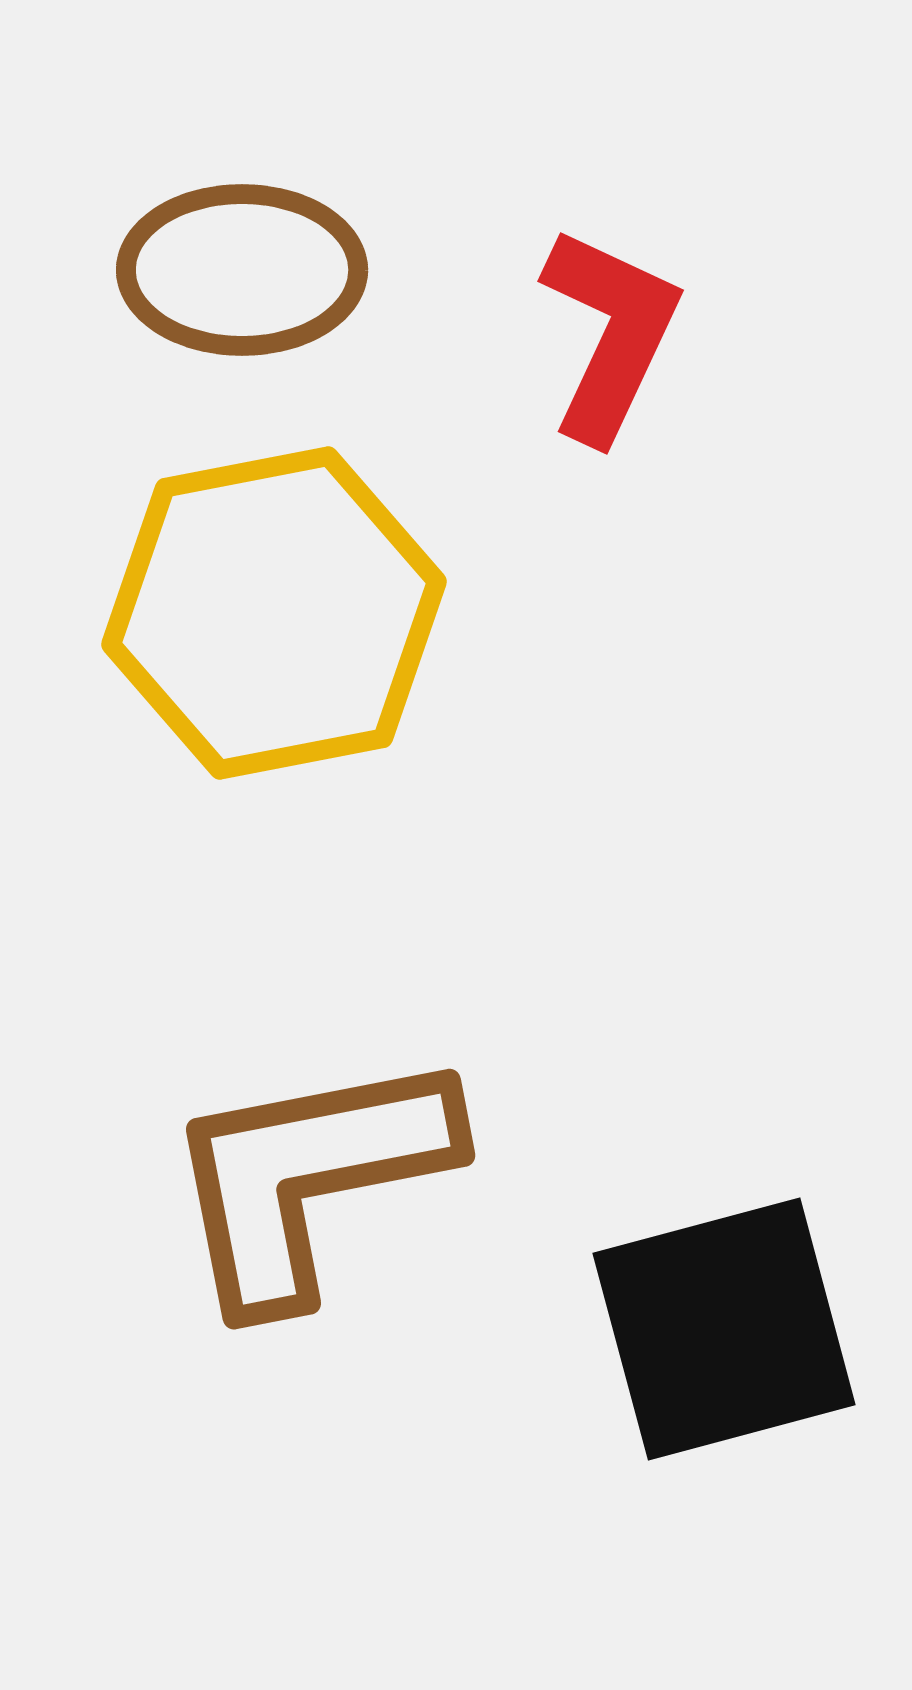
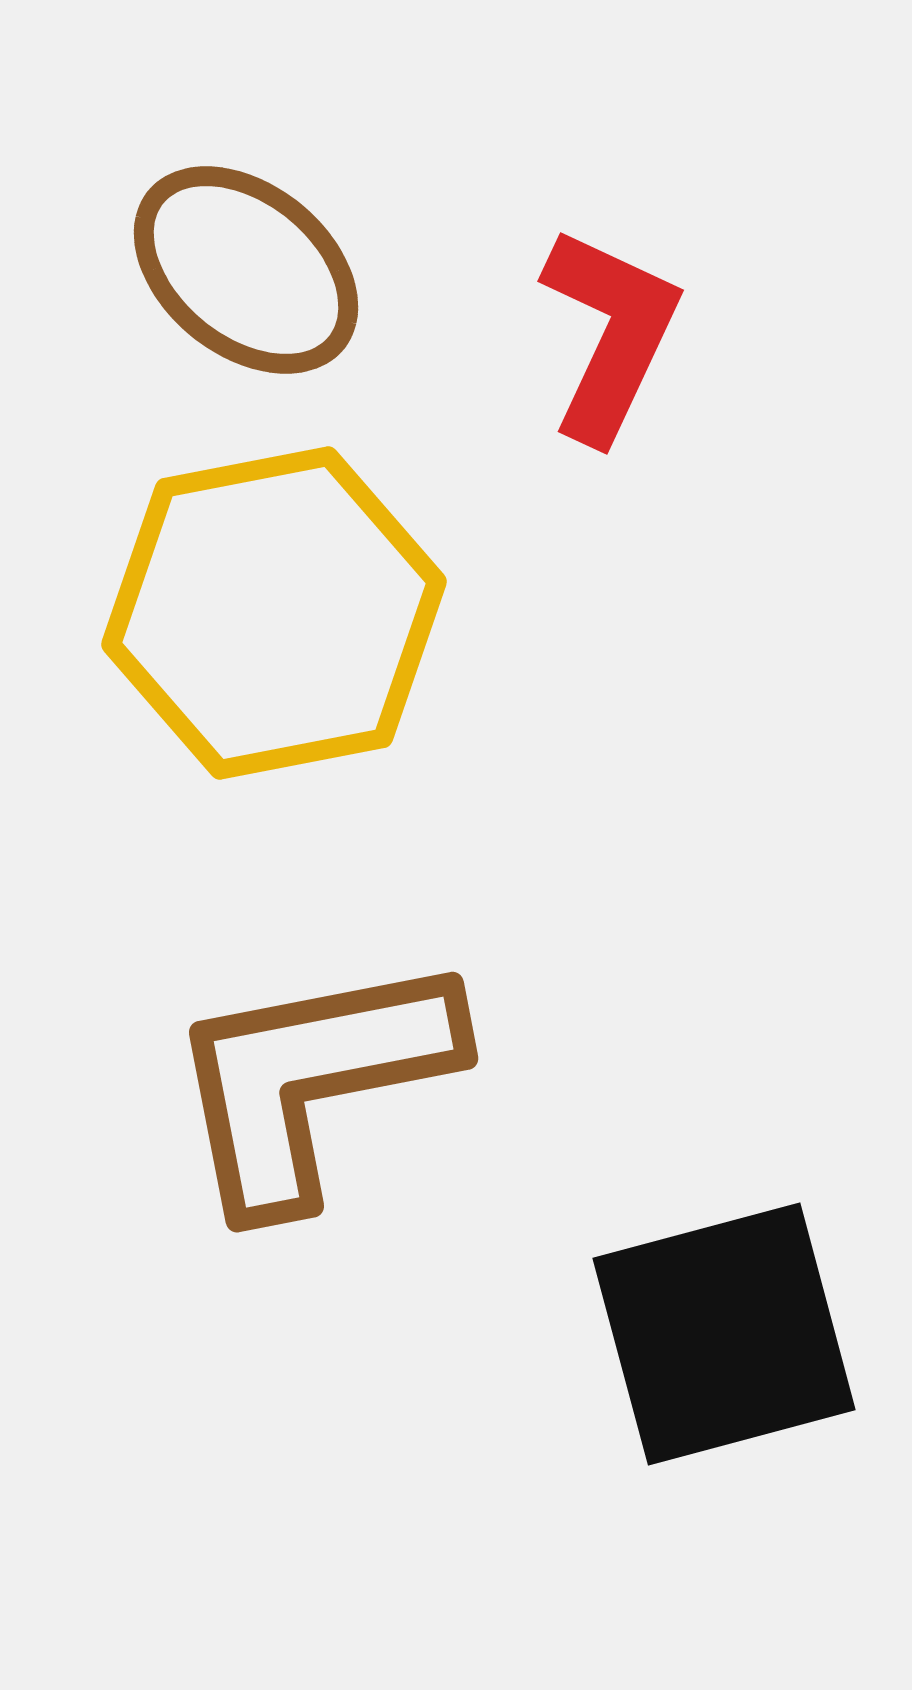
brown ellipse: moved 4 px right; rotated 39 degrees clockwise
brown L-shape: moved 3 px right, 97 px up
black square: moved 5 px down
